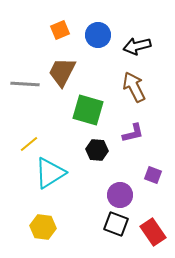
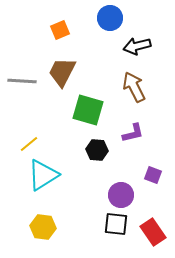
blue circle: moved 12 px right, 17 px up
gray line: moved 3 px left, 3 px up
cyan triangle: moved 7 px left, 2 px down
purple circle: moved 1 px right
black square: rotated 15 degrees counterclockwise
